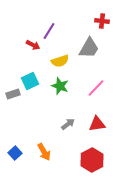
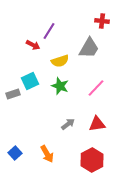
orange arrow: moved 3 px right, 2 px down
